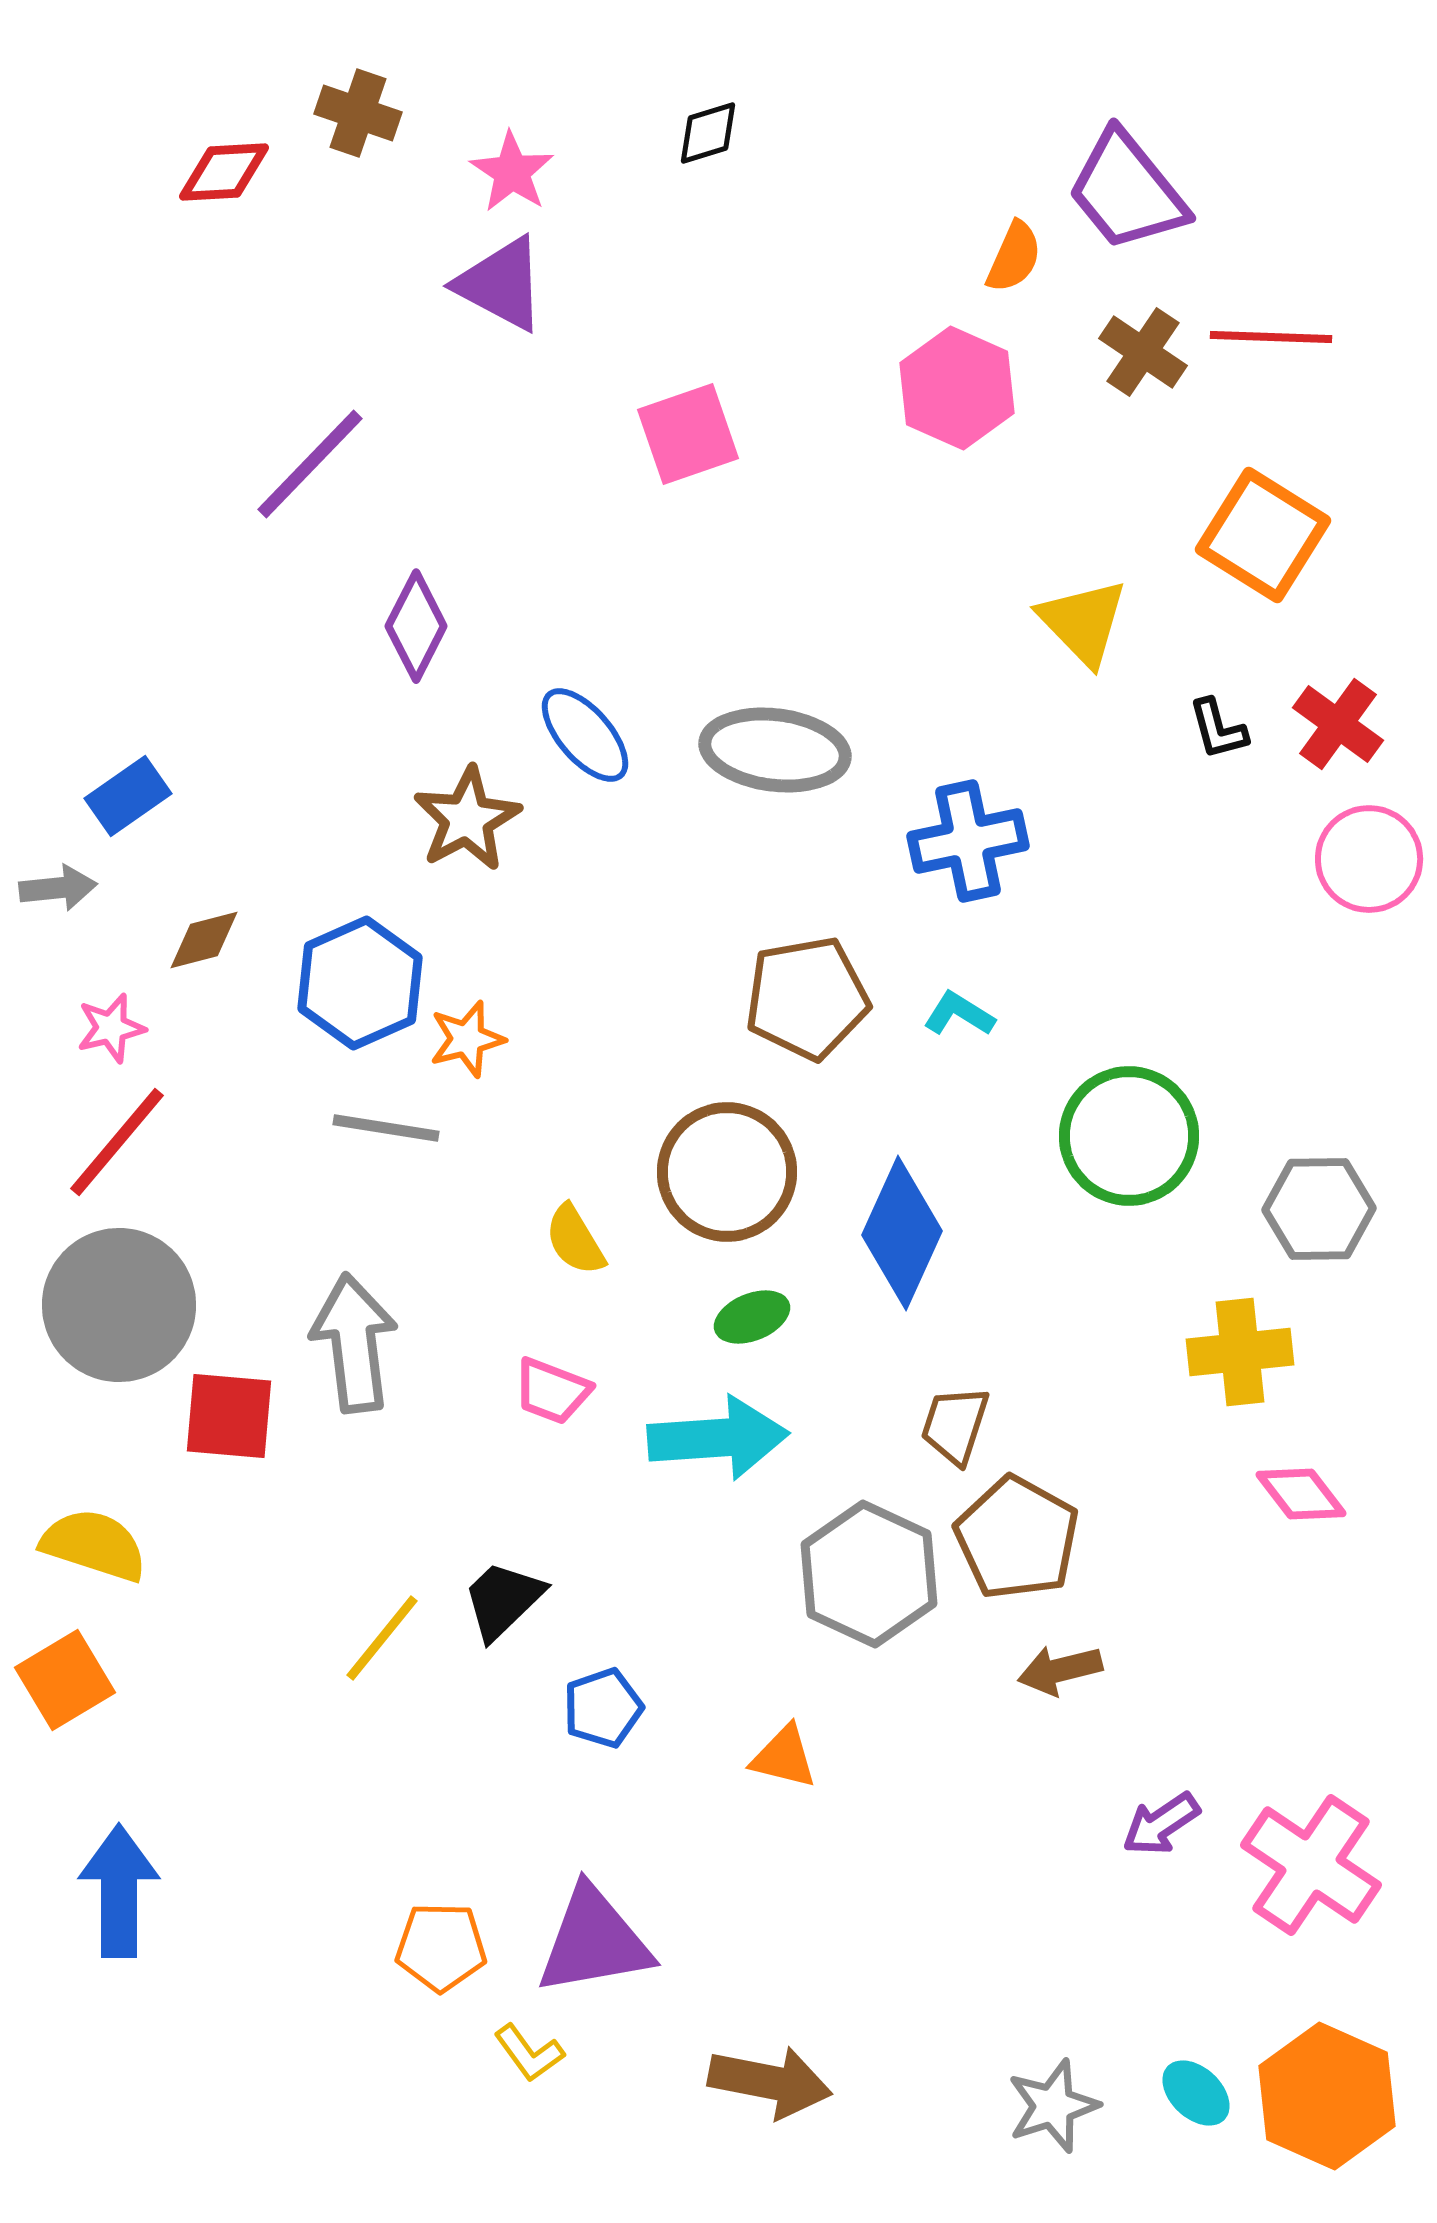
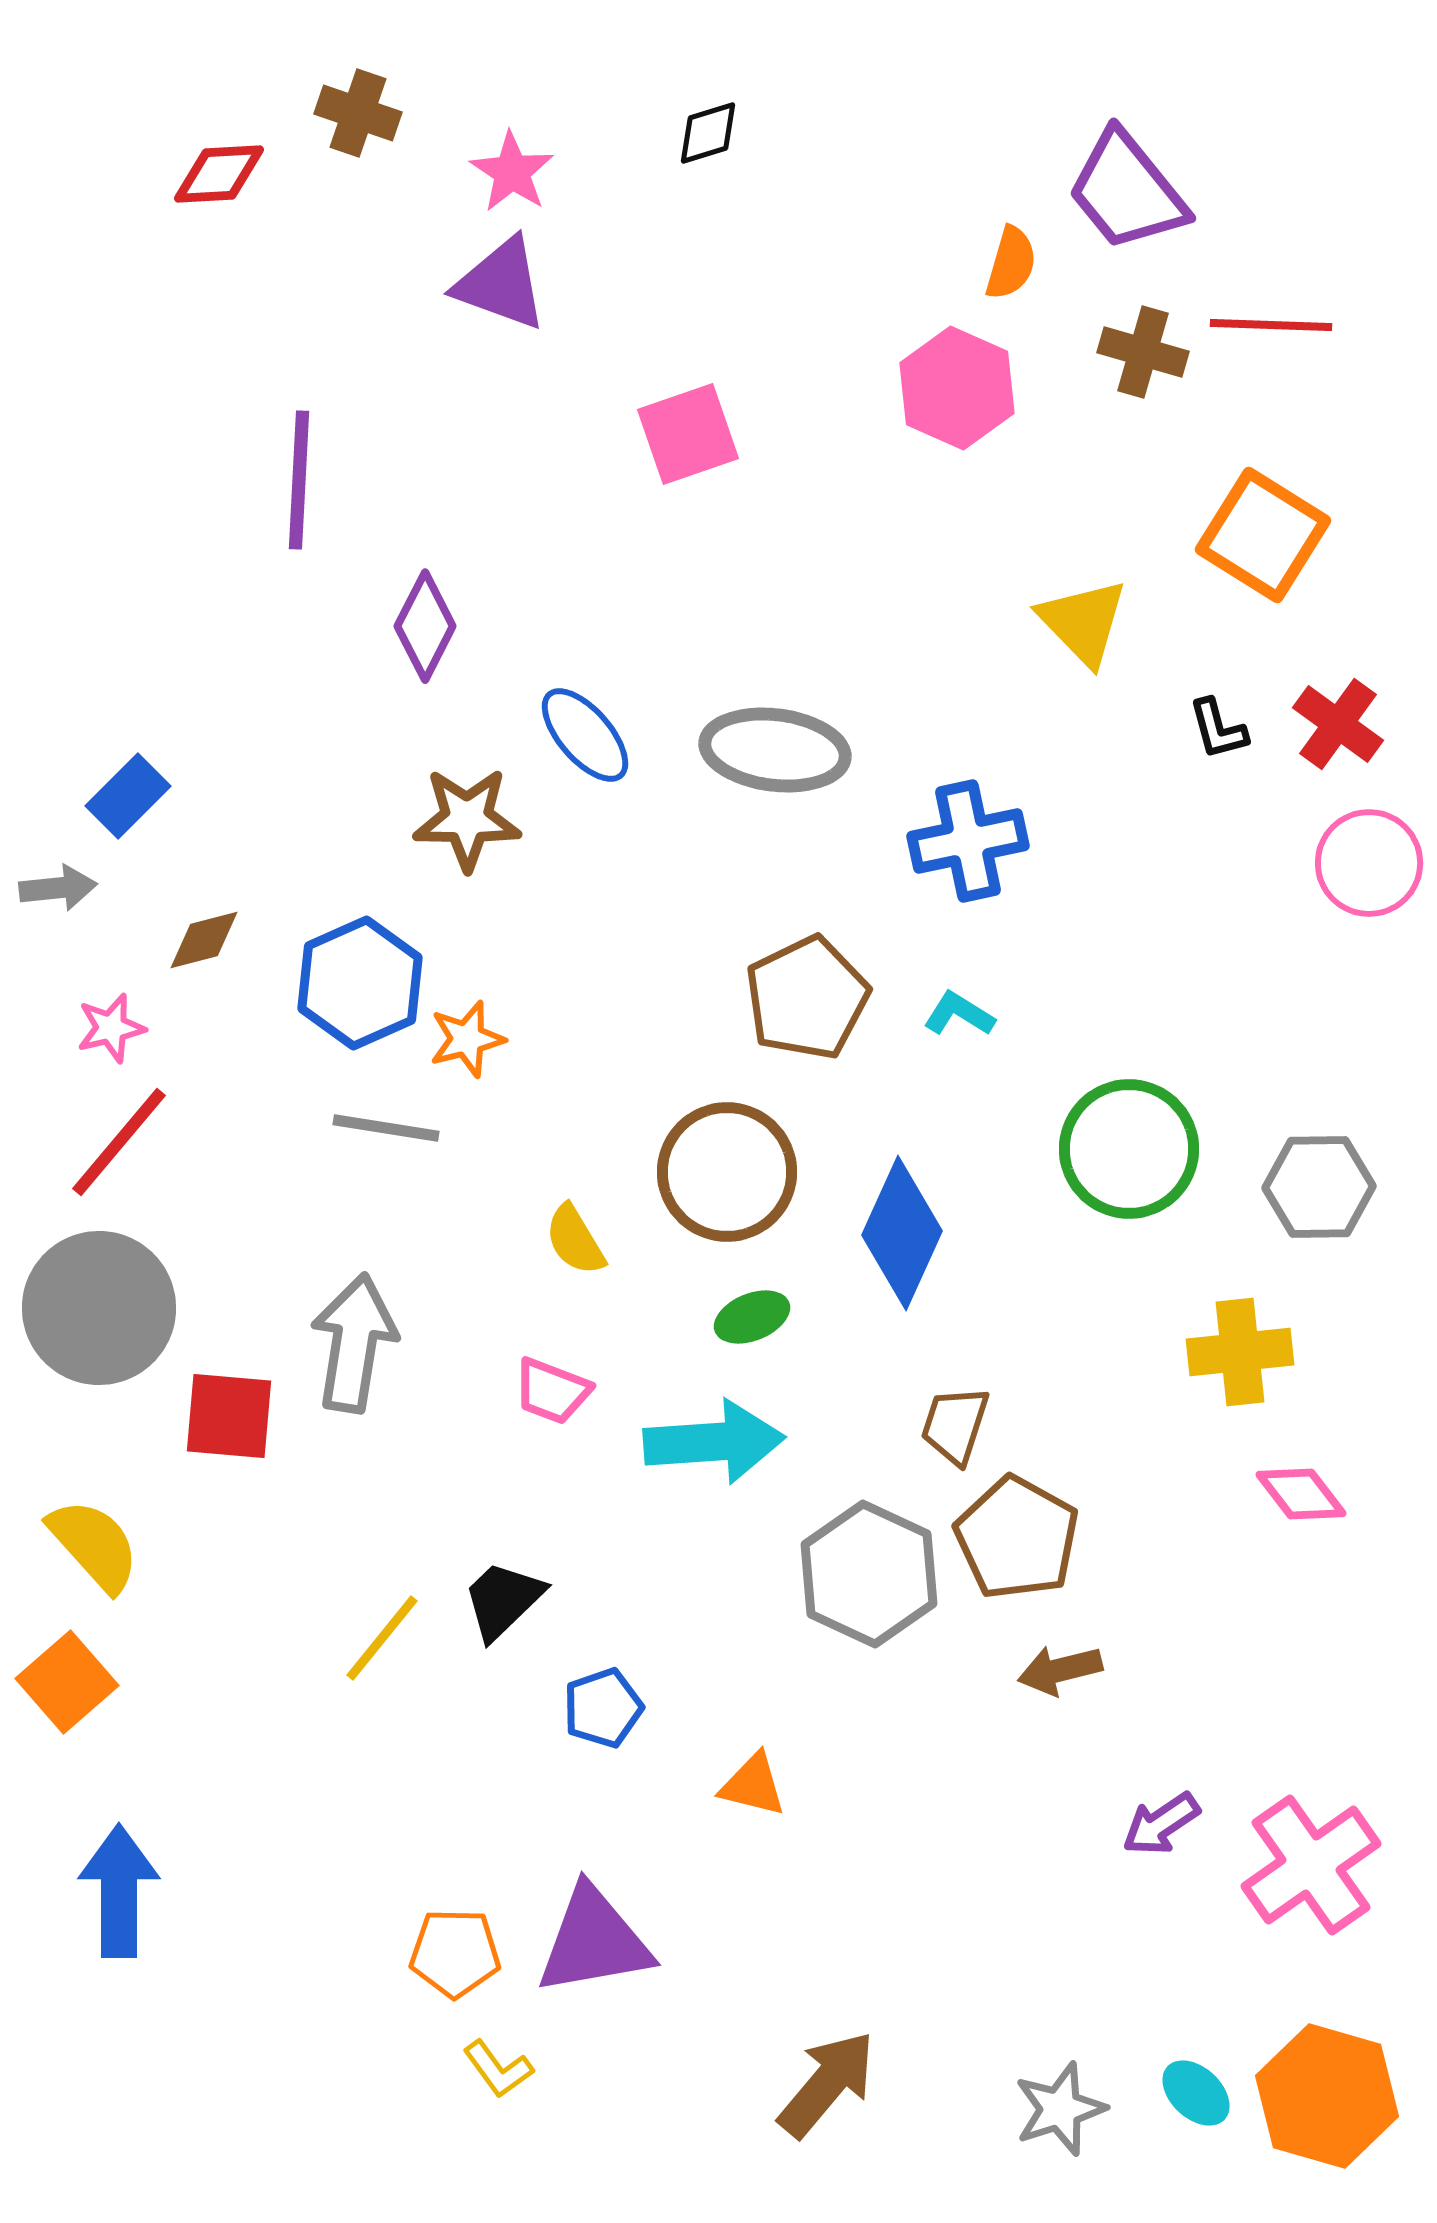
red diamond at (224, 172): moved 5 px left, 2 px down
orange semicircle at (1014, 257): moved 3 px left, 6 px down; rotated 8 degrees counterclockwise
purple triangle at (501, 284): rotated 8 degrees counterclockwise
red line at (1271, 337): moved 12 px up
brown cross at (1143, 352): rotated 18 degrees counterclockwise
purple line at (310, 464): moved 11 px left, 16 px down; rotated 41 degrees counterclockwise
purple diamond at (416, 626): moved 9 px right
blue rectangle at (128, 796): rotated 10 degrees counterclockwise
brown star at (467, 819): rotated 29 degrees clockwise
pink circle at (1369, 859): moved 4 px down
brown pentagon at (807, 998): rotated 16 degrees counterclockwise
green circle at (1129, 1136): moved 13 px down
red line at (117, 1142): moved 2 px right
gray hexagon at (1319, 1209): moved 22 px up
gray circle at (119, 1305): moved 20 px left, 3 px down
gray arrow at (354, 1343): rotated 16 degrees clockwise
cyan arrow at (718, 1438): moved 4 px left, 4 px down
yellow semicircle at (94, 1545): rotated 30 degrees clockwise
orange square at (65, 1680): moved 2 px right, 2 px down; rotated 10 degrees counterclockwise
orange triangle at (784, 1757): moved 31 px left, 28 px down
pink cross at (1311, 1865): rotated 21 degrees clockwise
orange pentagon at (441, 1947): moved 14 px right, 6 px down
yellow L-shape at (529, 2053): moved 31 px left, 16 px down
brown arrow at (770, 2082): moved 57 px right, 2 px down; rotated 61 degrees counterclockwise
orange hexagon at (1327, 2096): rotated 8 degrees counterclockwise
gray star at (1053, 2106): moved 7 px right, 3 px down
